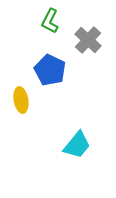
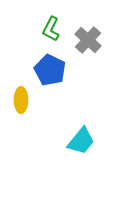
green L-shape: moved 1 px right, 8 px down
yellow ellipse: rotated 10 degrees clockwise
cyan trapezoid: moved 4 px right, 4 px up
